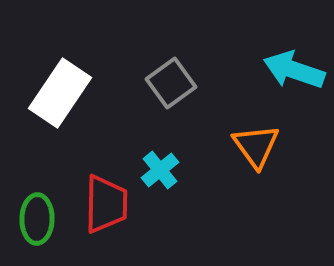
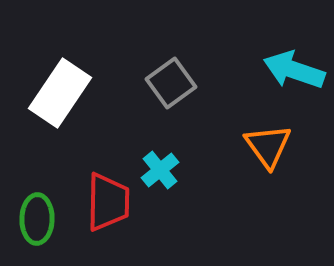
orange triangle: moved 12 px right
red trapezoid: moved 2 px right, 2 px up
